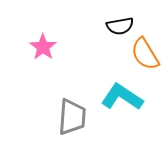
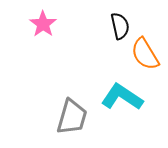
black semicircle: rotated 92 degrees counterclockwise
pink star: moved 23 px up
gray trapezoid: rotated 12 degrees clockwise
